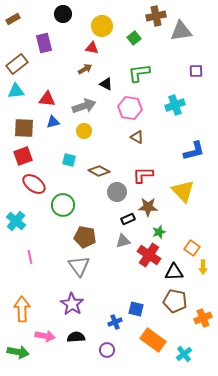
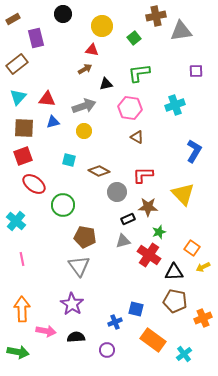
purple rectangle at (44, 43): moved 8 px left, 5 px up
red triangle at (92, 48): moved 2 px down
black triangle at (106, 84): rotated 40 degrees counterclockwise
cyan triangle at (16, 91): moved 2 px right, 6 px down; rotated 42 degrees counterclockwise
blue L-shape at (194, 151): rotated 45 degrees counterclockwise
yellow triangle at (183, 191): moved 3 px down
pink line at (30, 257): moved 8 px left, 2 px down
yellow arrow at (203, 267): rotated 64 degrees clockwise
pink arrow at (45, 336): moved 1 px right, 5 px up
